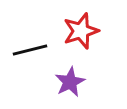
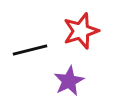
purple star: moved 1 px left, 1 px up
